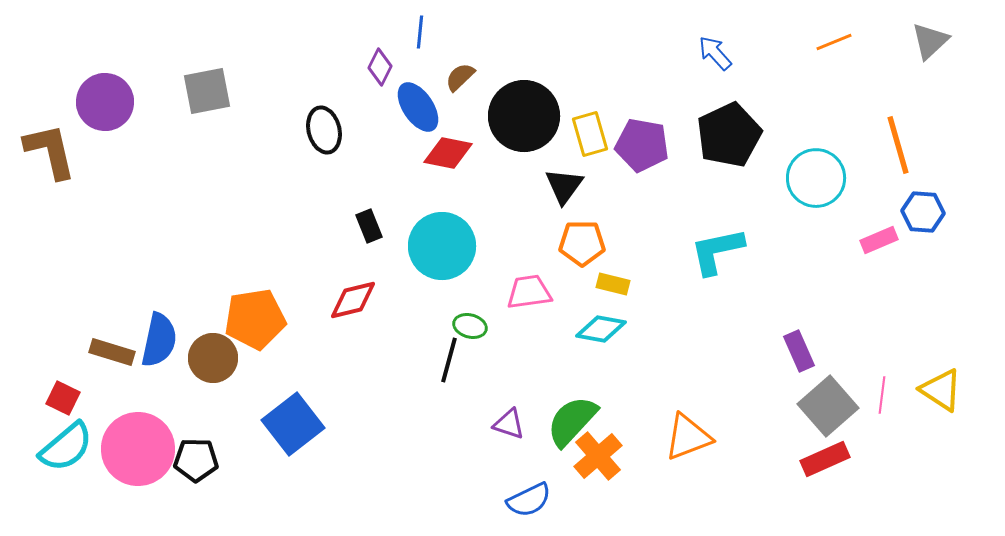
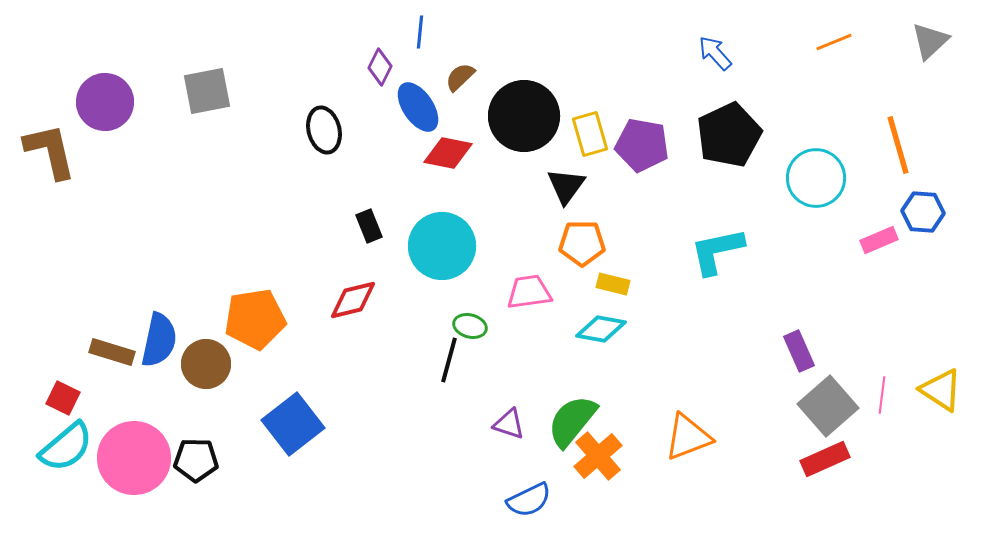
black triangle at (564, 186): moved 2 px right
brown circle at (213, 358): moved 7 px left, 6 px down
green semicircle at (572, 421): rotated 4 degrees counterclockwise
pink circle at (138, 449): moved 4 px left, 9 px down
